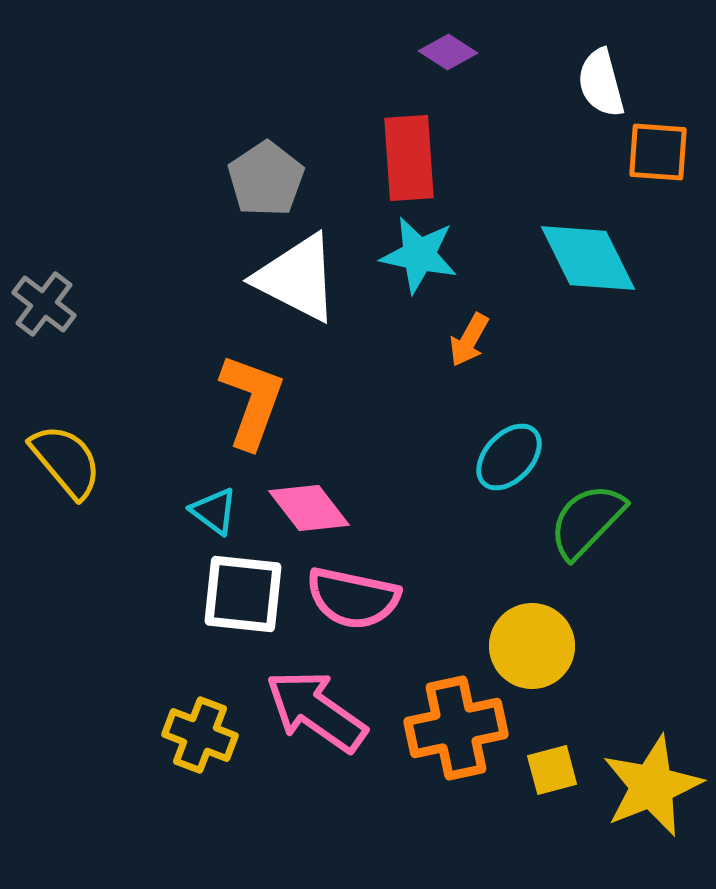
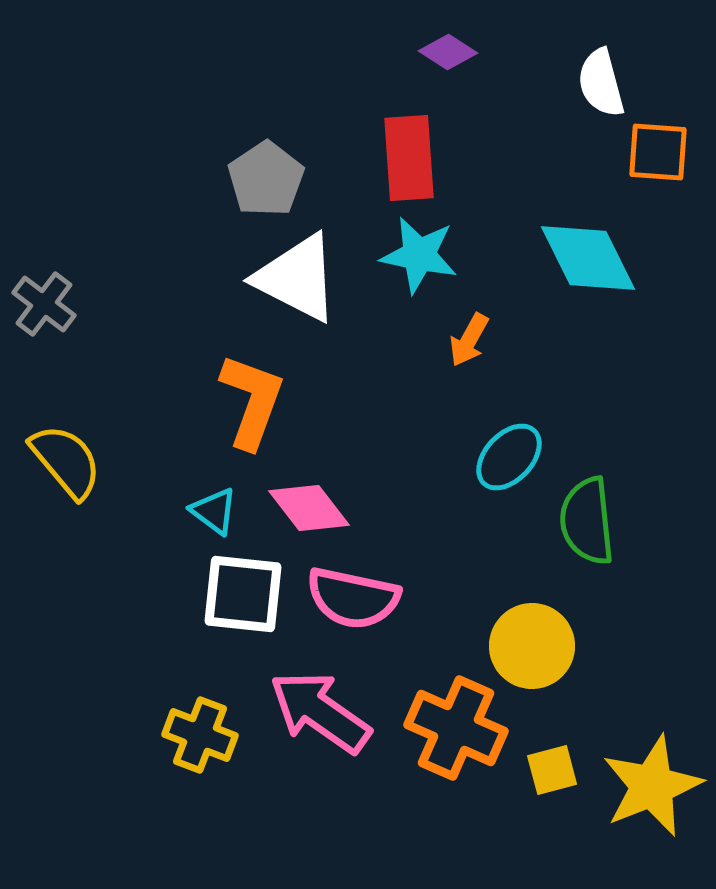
green semicircle: rotated 50 degrees counterclockwise
pink arrow: moved 4 px right, 1 px down
orange cross: rotated 36 degrees clockwise
